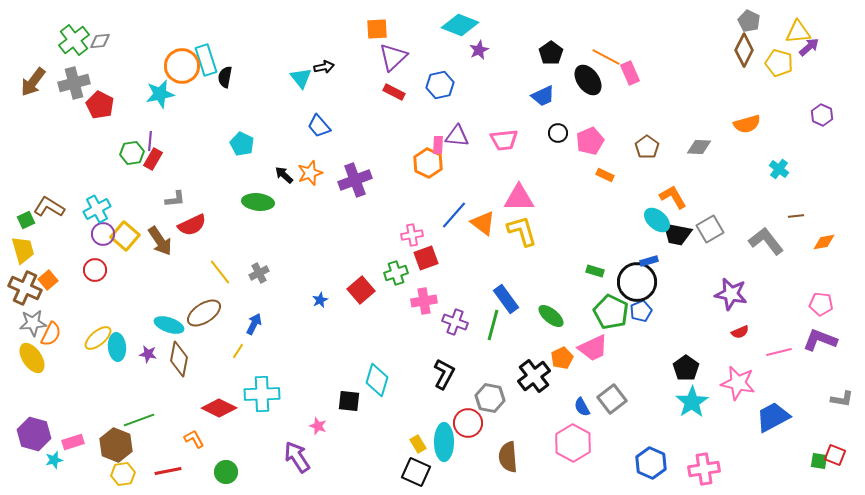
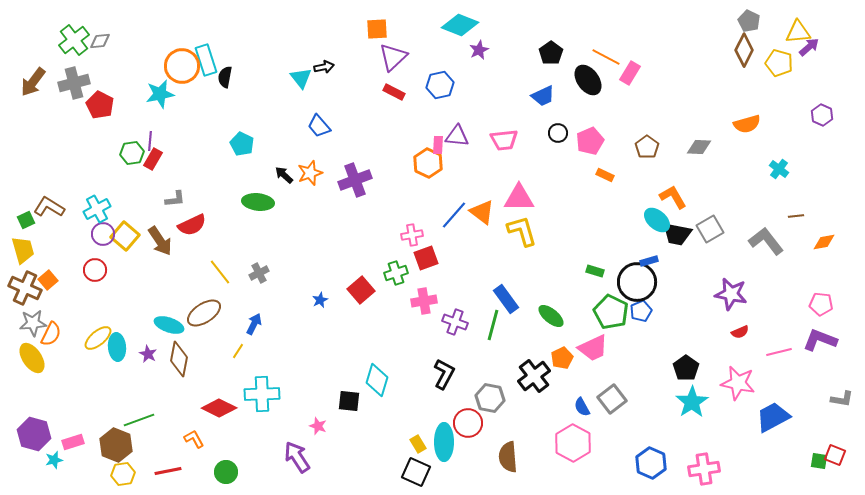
pink rectangle at (630, 73): rotated 55 degrees clockwise
orange triangle at (483, 223): moved 1 px left, 11 px up
purple star at (148, 354): rotated 18 degrees clockwise
